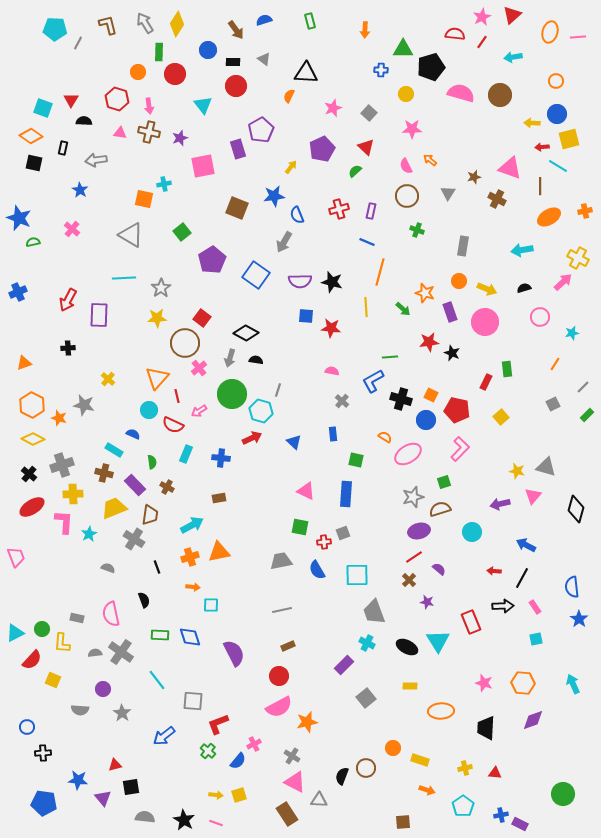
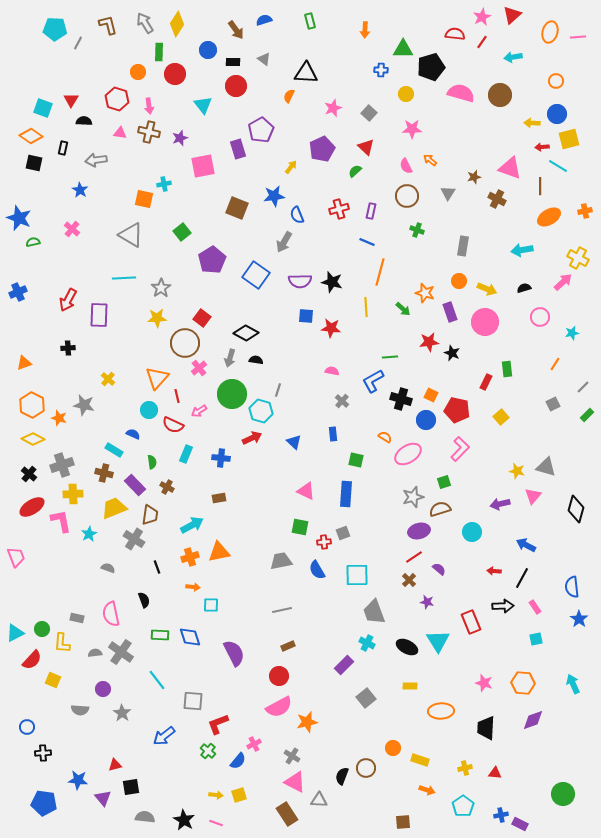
pink L-shape at (64, 522): moved 3 px left, 1 px up; rotated 15 degrees counterclockwise
